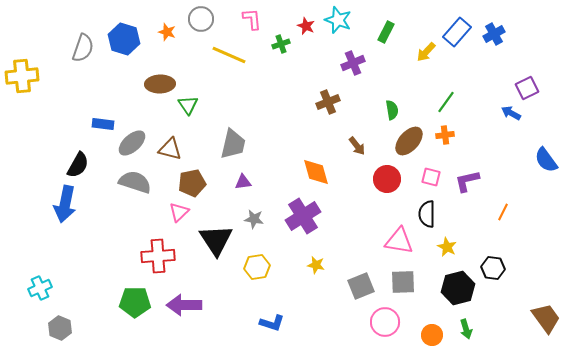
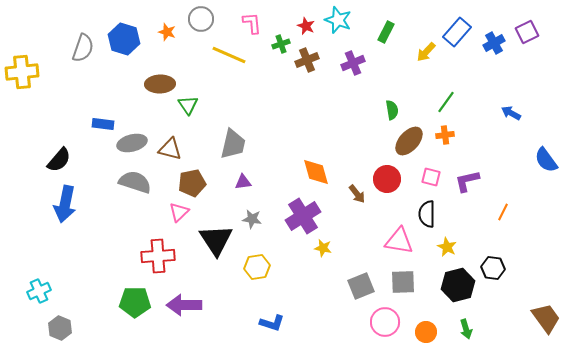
pink L-shape at (252, 19): moved 4 px down
blue cross at (494, 34): moved 9 px down
yellow cross at (22, 76): moved 4 px up
purple square at (527, 88): moved 56 px up
brown cross at (328, 102): moved 21 px left, 42 px up
gray ellipse at (132, 143): rotated 28 degrees clockwise
brown arrow at (357, 146): moved 48 px down
black semicircle at (78, 165): moved 19 px left, 5 px up; rotated 12 degrees clockwise
gray star at (254, 219): moved 2 px left
yellow star at (316, 265): moved 7 px right, 17 px up
cyan cross at (40, 288): moved 1 px left, 3 px down
black hexagon at (458, 288): moved 3 px up
orange circle at (432, 335): moved 6 px left, 3 px up
